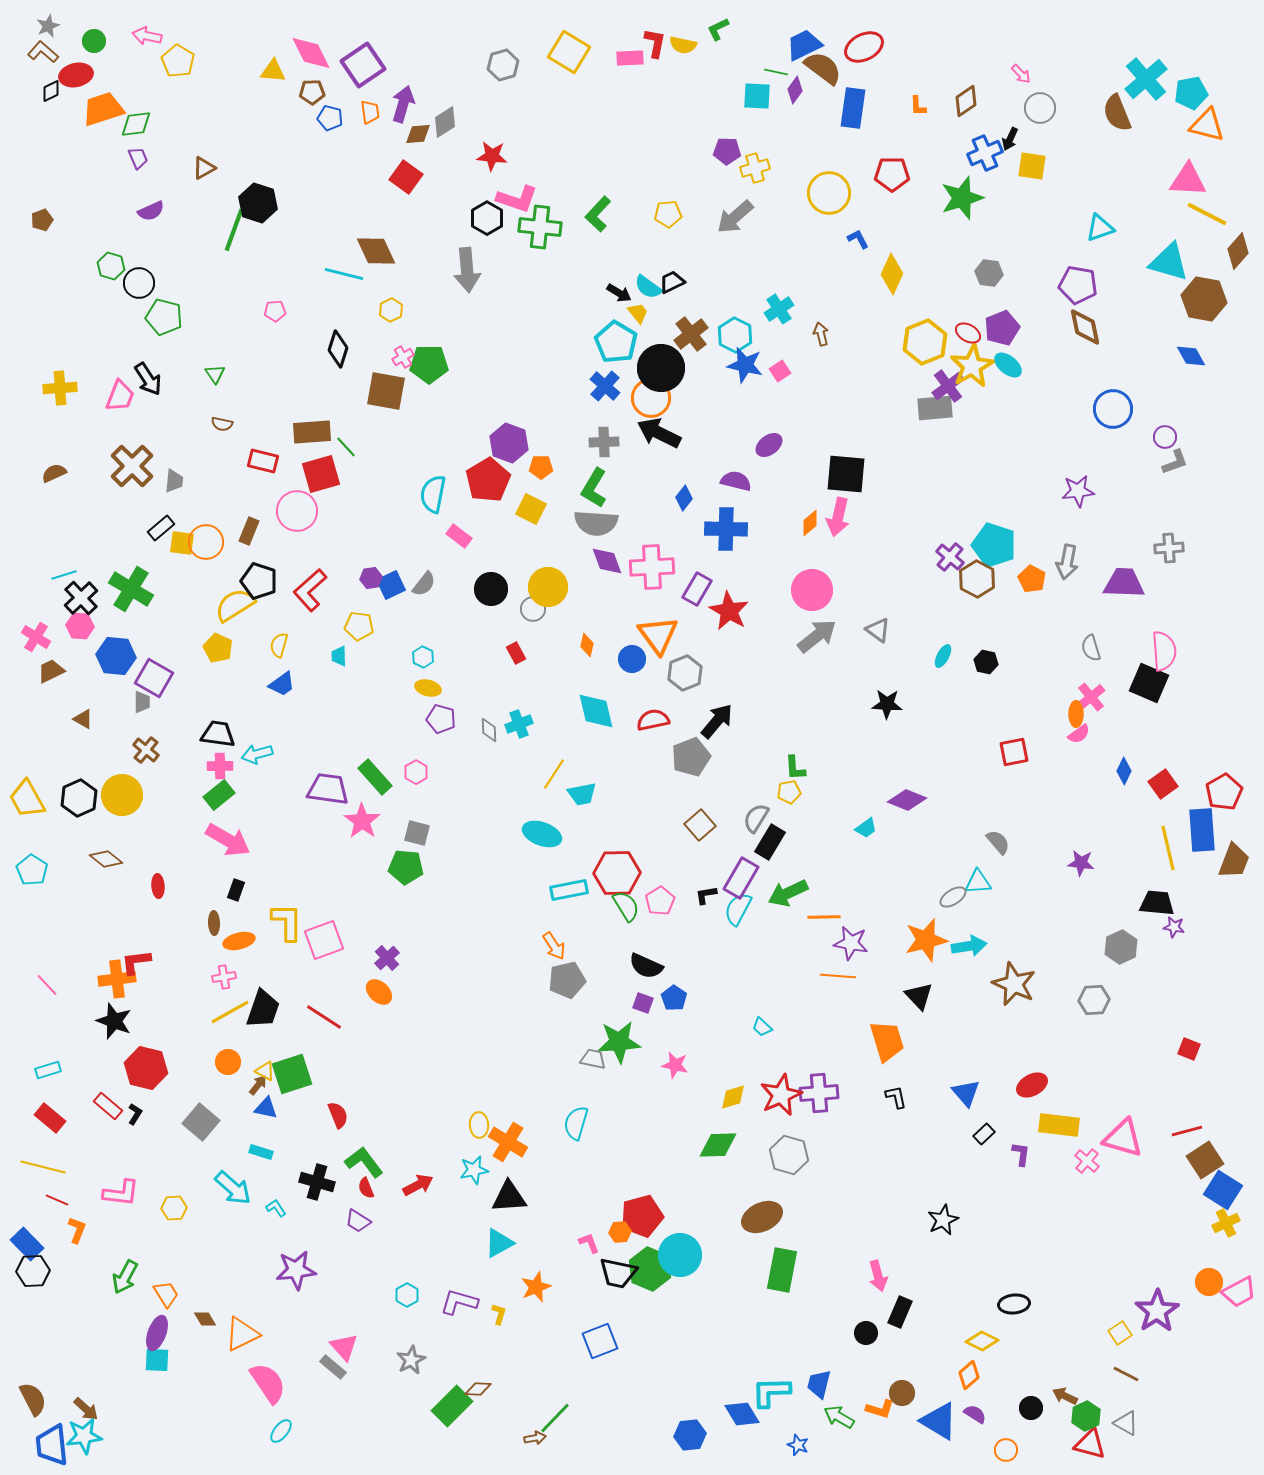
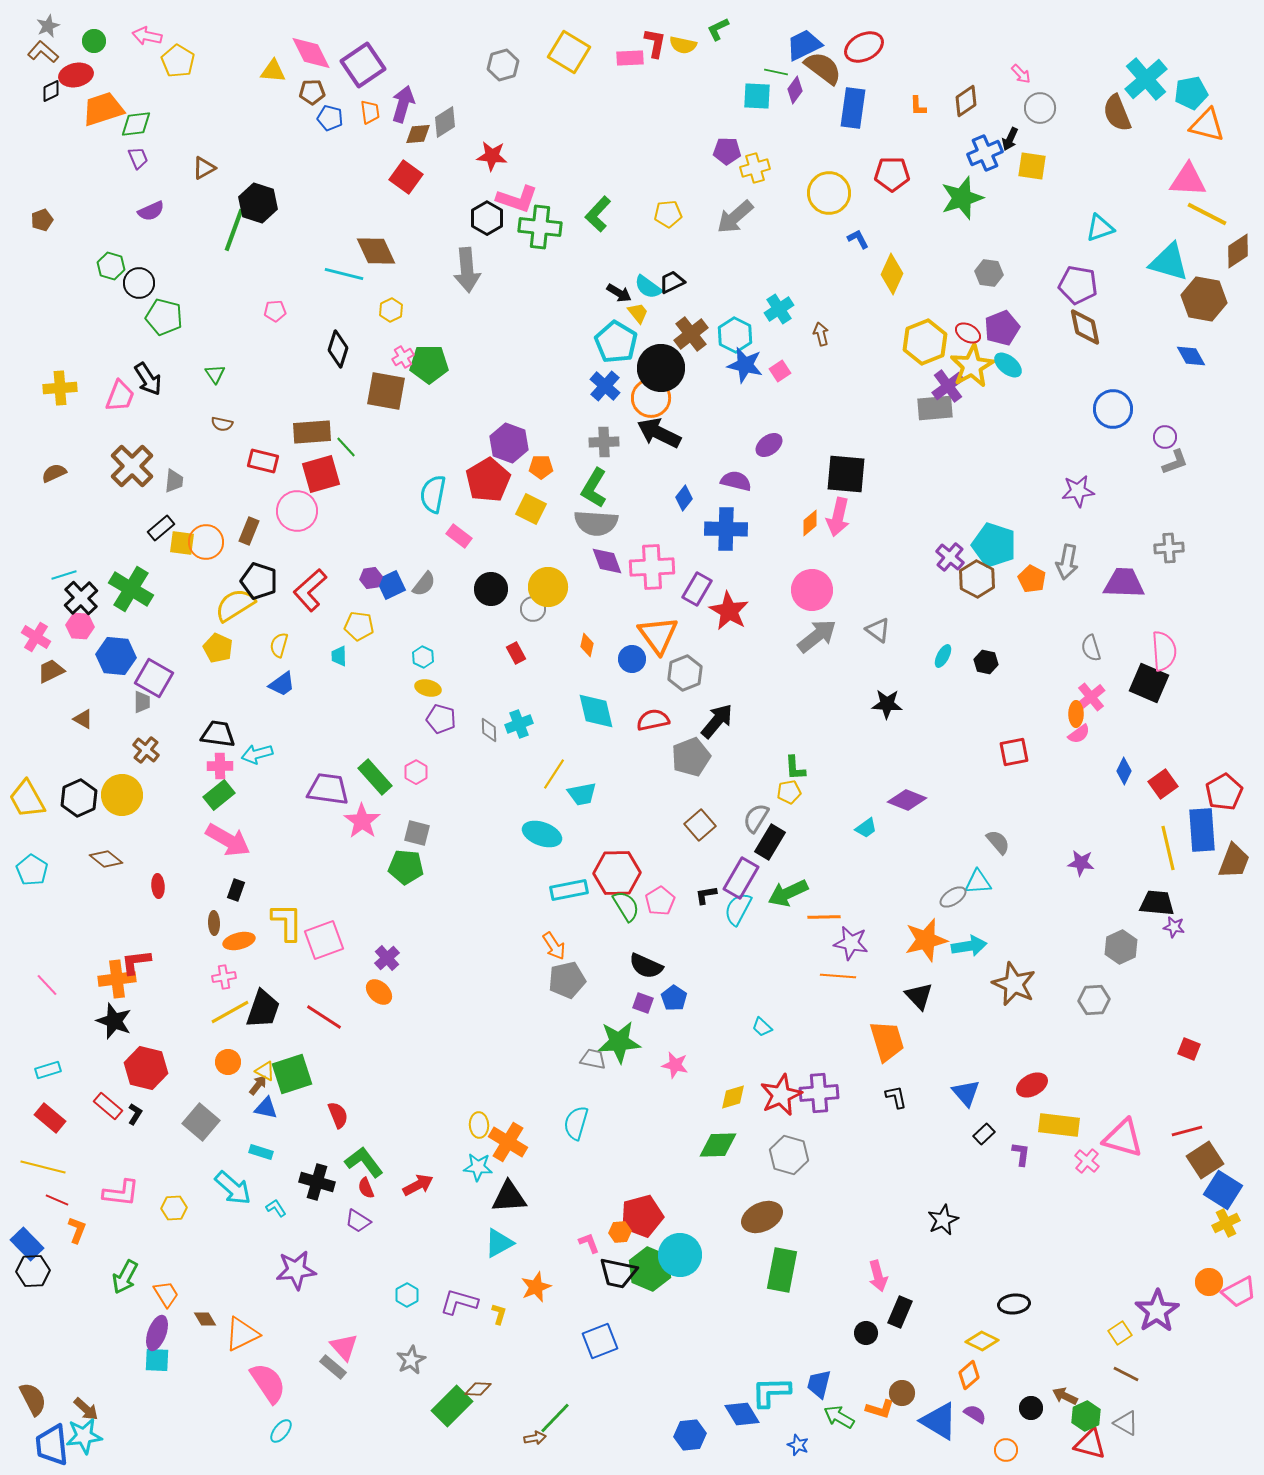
brown diamond at (1238, 251): rotated 15 degrees clockwise
cyan star at (474, 1170): moved 4 px right, 3 px up; rotated 16 degrees clockwise
